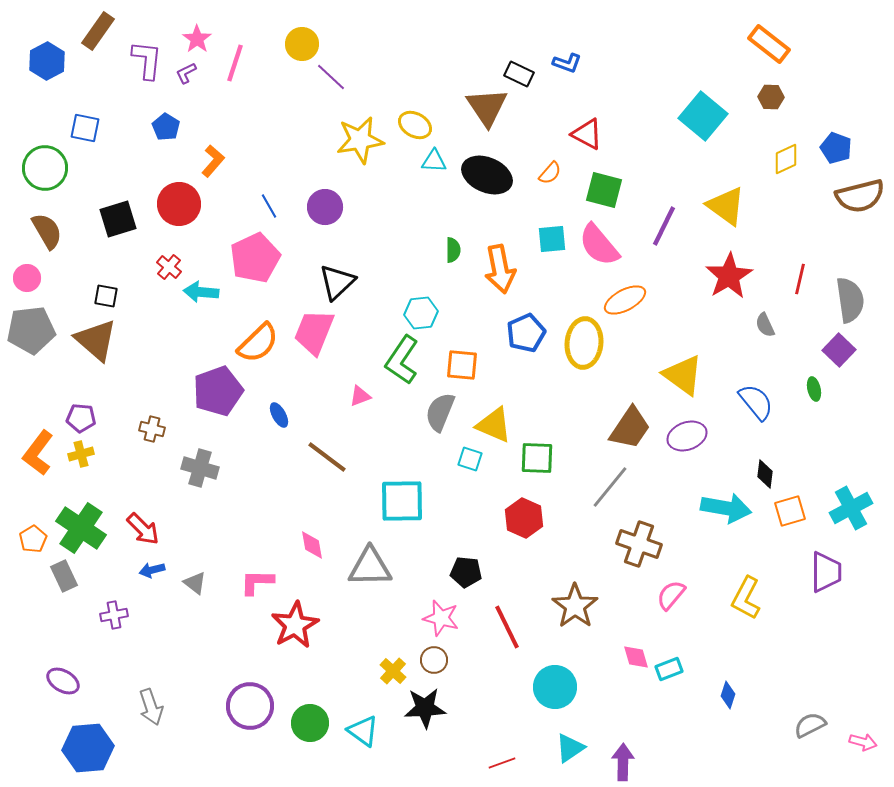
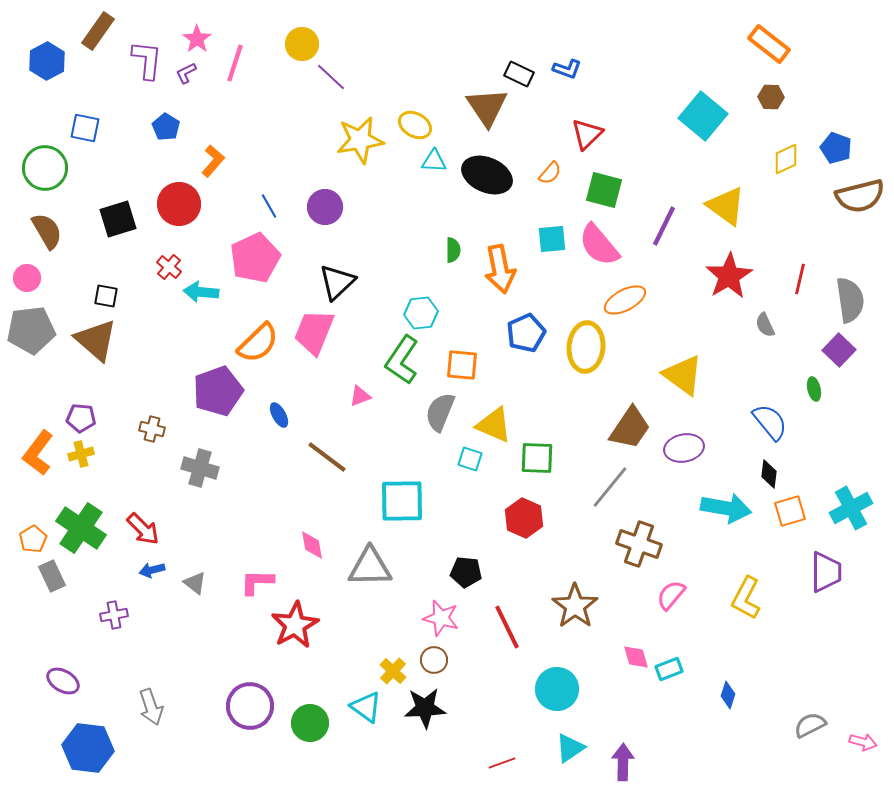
blue L-shape at (567, 63): moved 6 px down
red triangle at (587, 134): rotated 48 degrees clockwise
yellow ellipse at (584, 343): moved 2 px right, 4 px down
blue semicircle at (756, 402): moved 14 px right, 20 px down
purple ellipse at (687, 436): moved 3 px left, 12 px down; rotated 9 degrees clockwise
black diamond at (765, 474): moved 4 px right
gray rectangle at (64, 576): moved 12 px left
cyan circle at (555, 687): moved 2 px right, 2 px down
cyan triangle at (363, 731): moved 3 px right, 24 px up
blue hexagon at (88, 748): rotated 12 degrees clockwise
